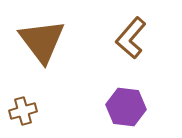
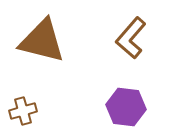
brown triangle: rotated 39 degrees counterclockwise
